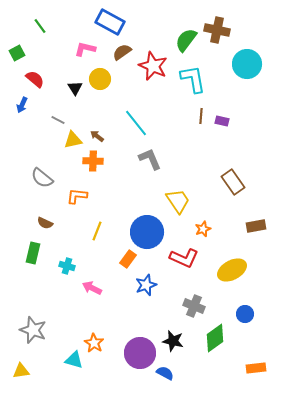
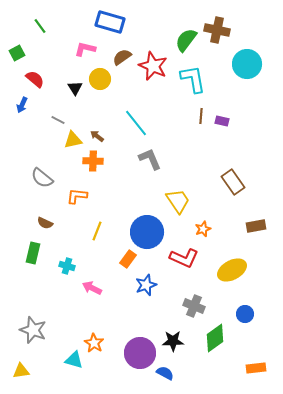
blue rectangle at (110, 22): rotated 12 degrees counterclockwise
brown semicircle at (122, 52): moved 5 px down
black star at (173, 341): rotated 15 degrees counterclockwise
